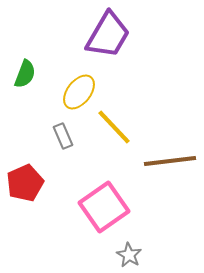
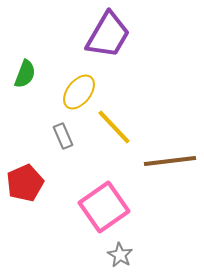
gray star: moved 9 px left
